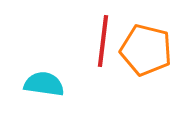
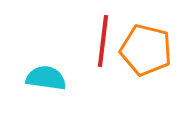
cyan semicircle: moved 2 px right, 6 px up
